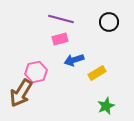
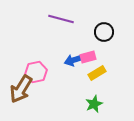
black circle: moved 5 px left, 10 px down
pink rectangle: moved 28 px right, 18 px down
brown arrow: moved 4 px up
green star: moved 12 px left, 2 px up
